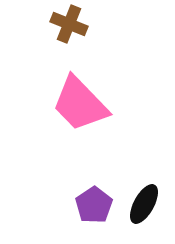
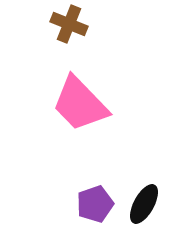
purple pentagon: moved 1 px right, 1 px up; rotated 15 degrees clockwise
